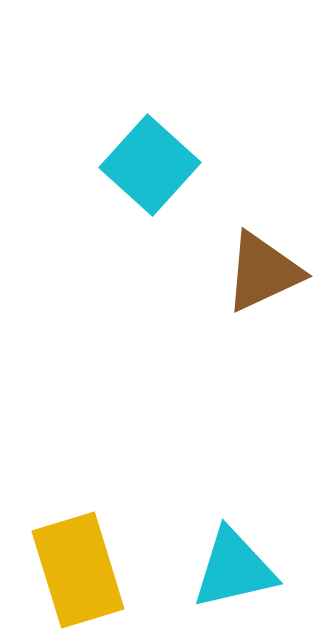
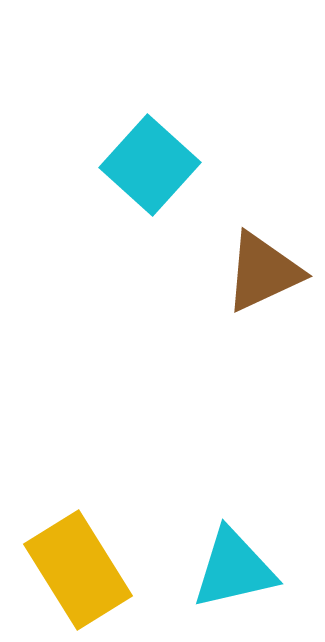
yellow rectangle: rotated 15 degrees counterclockwise
